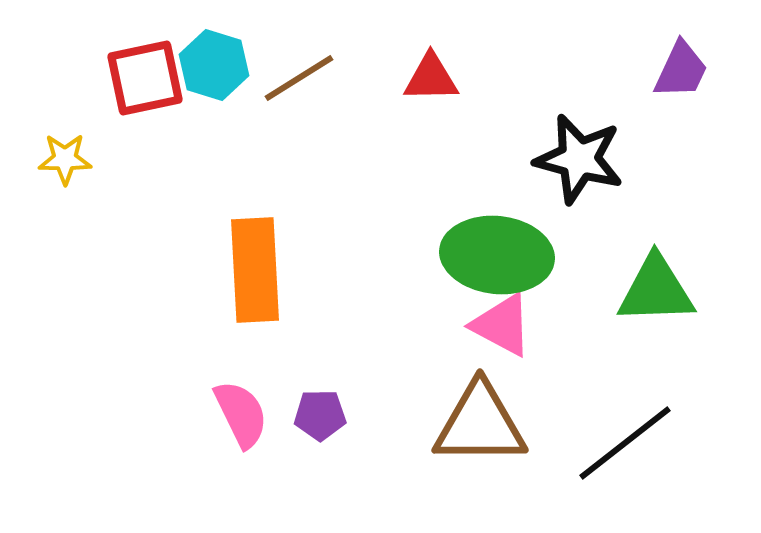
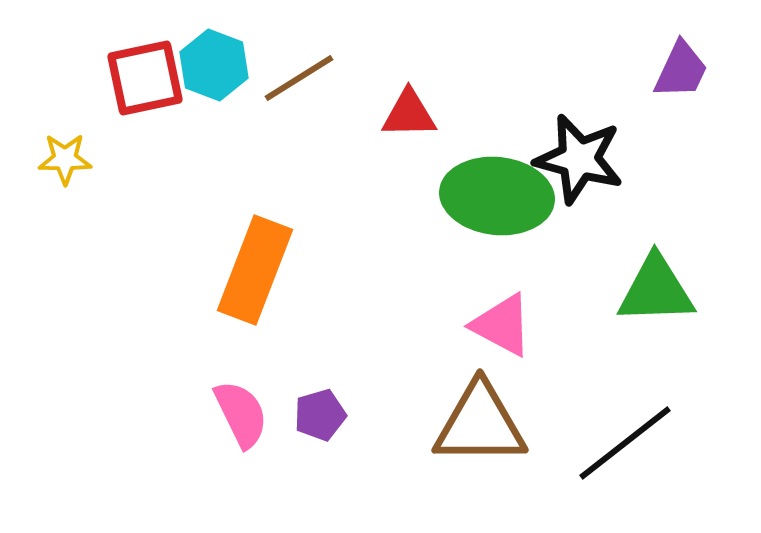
cyan hexagon: rotated 4 degrees clockwise
red triangle: moved 22 px left, 36 px down
green ellipse: moved 59 px up
orange rectangle: rotated 24 degrees clockwise
purple pentagon: rotated 15 degrees counterclockwise
